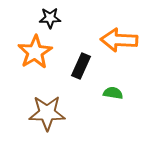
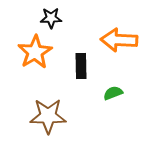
black star: moved 1 px right
black rectangle: rotated 25 degrees counterclockwise
green semicircle: rotated 30 degrees counterclockwise
brown star: moved 1 px right, 3 px down
